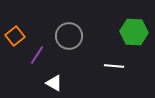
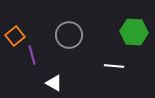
gray circle: moved 1 px up
purple line: moved 5 px left; rotated 48 degrees counterclockwise
